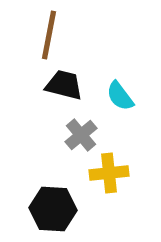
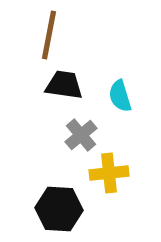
black trapezoid: rotated 6 degrees counterclockwise
cyan semicircle: rotated 20 degrees clockwise
black hexagon: moved 6 px right
